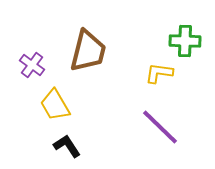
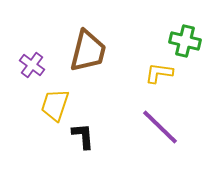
green cross: rotated 12 degrees clockwise
yellow trapezoid: rotated 48 degrees clockwise
black L-shape: moved 16 px right, 10 px up; rotated 28 degrees clockwise
